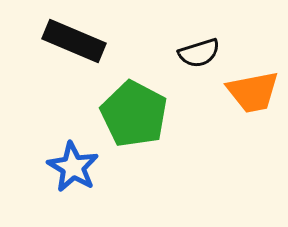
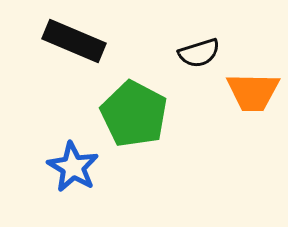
orange trapezoid: rotated 12 degrees clockwise
